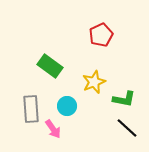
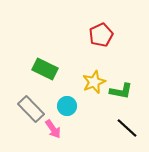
green rectangle: moved 5 px left, 3 px down; rotated 10 degrees counterclockwise
green L-shape: moved 3 px left, 8 px up
gray rectangle: rotated 40 degrees counterclockwise
